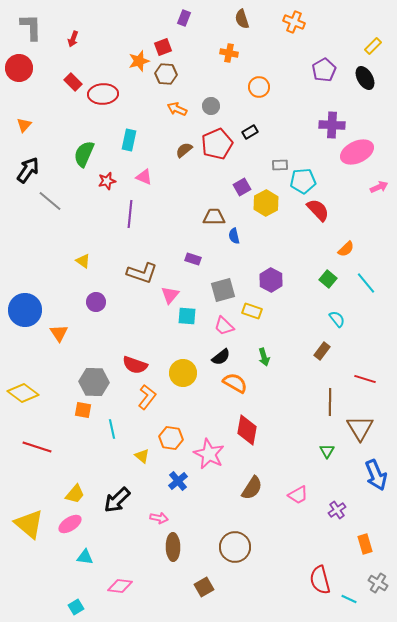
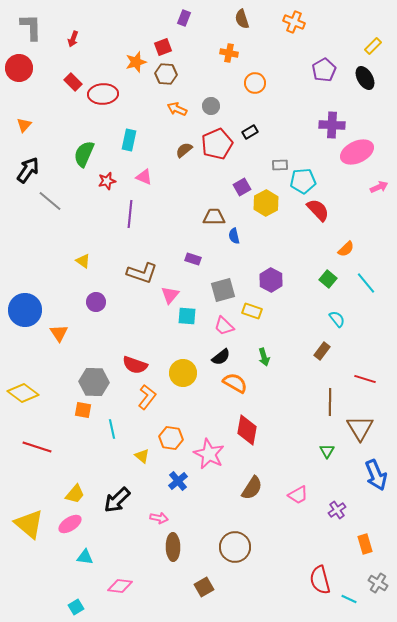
orange star at (139, 61): moved 3 px left, 1 px down
orange circle at (259, 87): moved 4 px left, 4 px up
